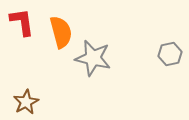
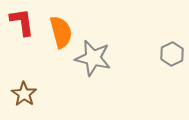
gray hexagon: moved 2 px right; rotated 15 degrees counterclockwise
brown star: moved 2 px left, 8 px up; rotated 10 degrees counterclockwise
